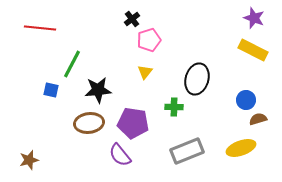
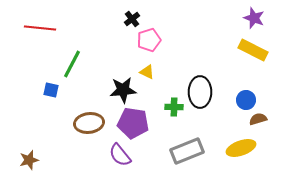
yellow triangle: moved 2 px right; rotated 42 degrees counterclockwise
black ellipse: moved 3 px right, 13 px down; rotated 16 degrees counterclockwise
black star: moved 25 px right
